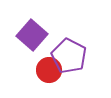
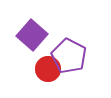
red circle: moved 1 px left, 1 px up
